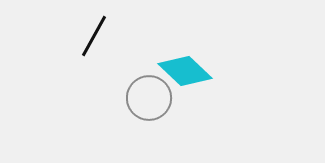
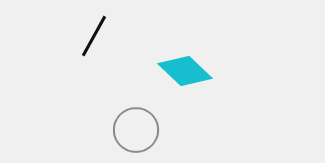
gray circle: moved 13 px left, 32 px down
